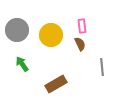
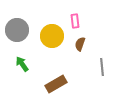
pink rectangle: moved 7 px left, 5 px up
yellow circle: moved 1 px right, 1 px down
brown semicircle: rotated 136 degrees counterclockwise
